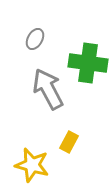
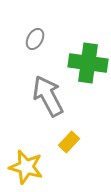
gray arrow: moved 7 px down
yellow rectangle: rotated 15 degrees clockwise
yellow star: moved 6 px left, 2 px down
